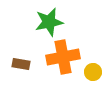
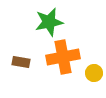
brown rectangle: moved 2 px up
yellow circle: moved 1 px right, 1 px down
